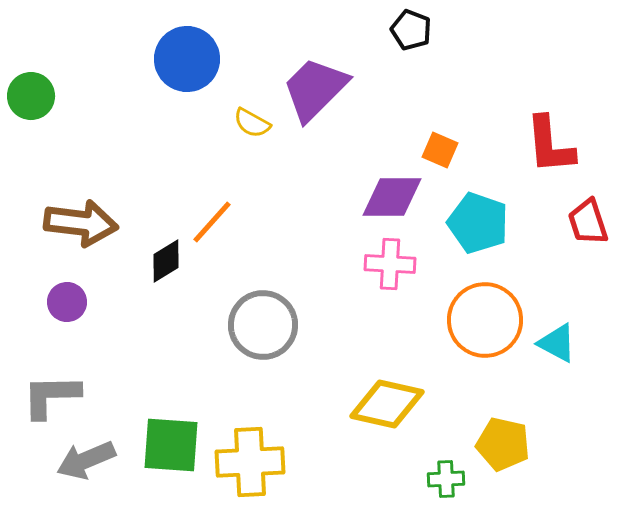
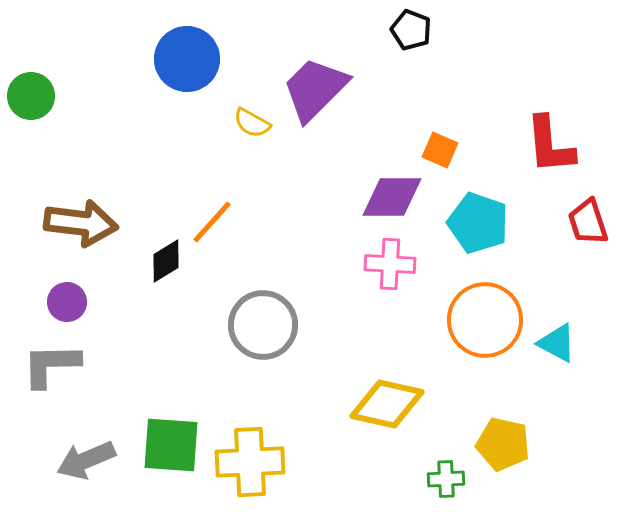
gray L-shape: moved 31 px up
